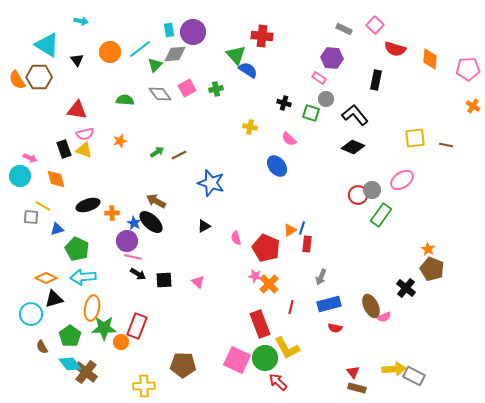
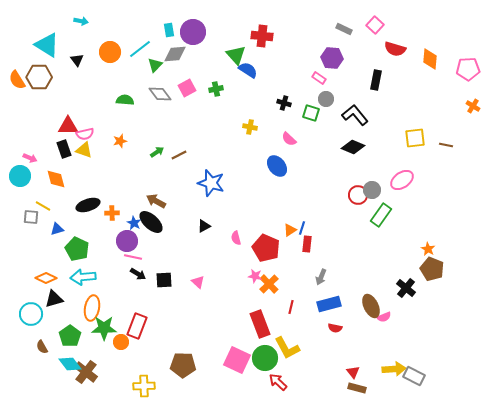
red triangle at (77, 110): moved 9 px left, 16 px down; rotated 10 degrees counterclockwise
